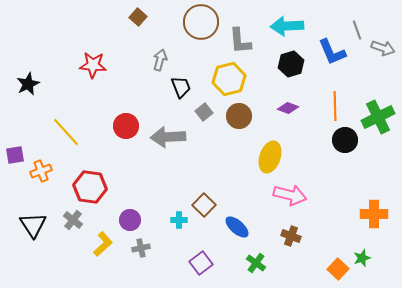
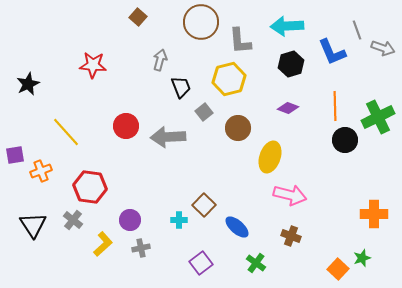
brown circle at (239, 116): moved 1 px left, 12 px down
